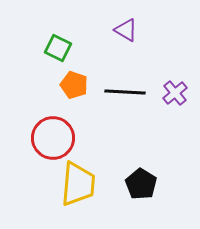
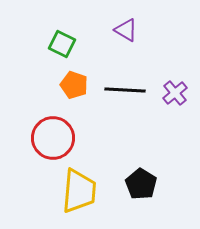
green square: moved 4 px right, 4 px up
black line: moved 2 px up
yellow trapezoid: moved 1 px right, 7 px down
